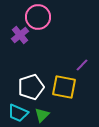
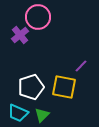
purple line: moved 1 px left, 1 px down
